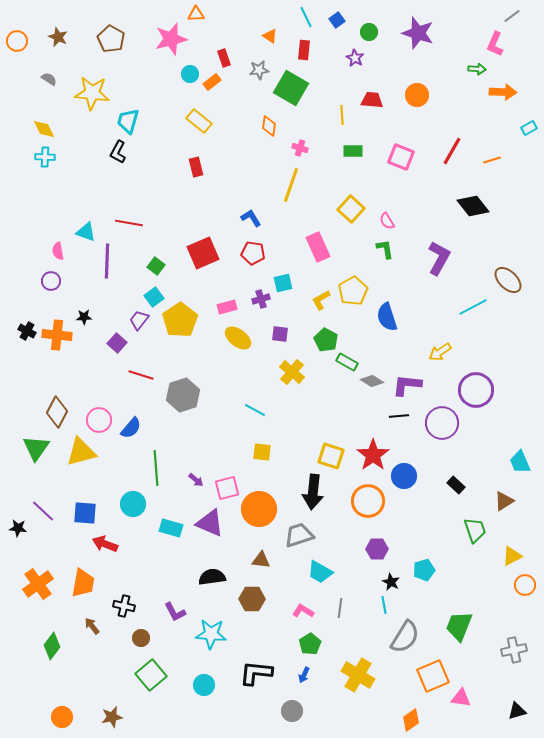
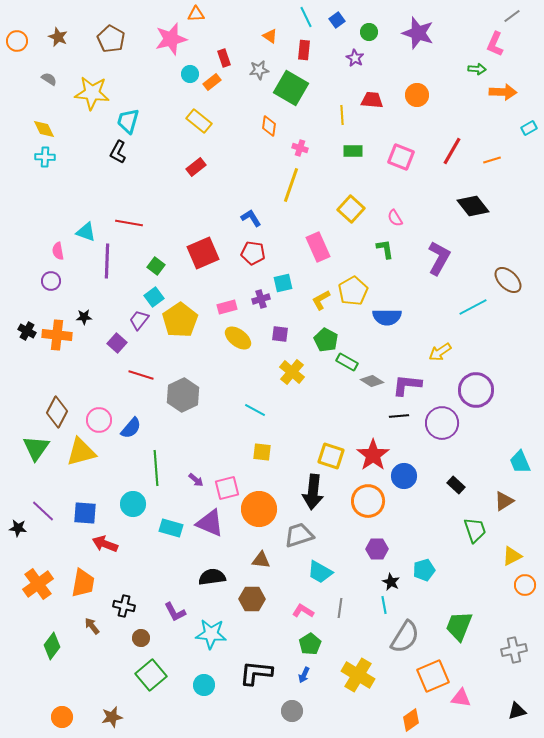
red rectangle at (196, 167): rotated 66 degrees clockwise
pink semicircle at (387, 221): moved 8 px right, 3 px up
blue semicircle at (387, 317): rotated 72 degrees counterclockwise
gray hexagon at (183, 395): rotated 8 degrees counterclockwise
